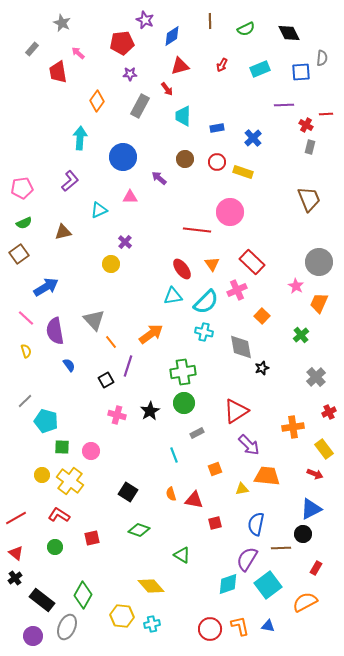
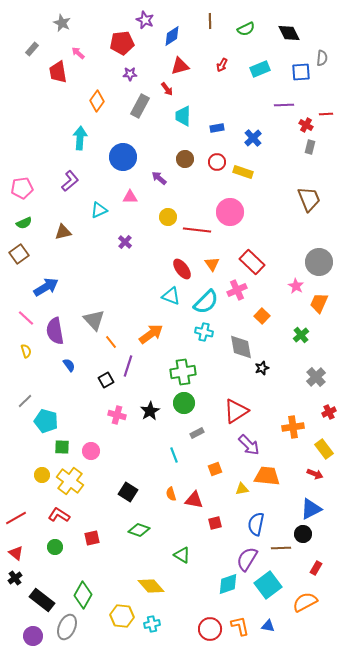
yellow circle at (111, 264): moved 57 px right, 47 px up
cyan triangle at (173, 296): moved 2 px left; rotated 30 degrees clockwise
